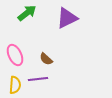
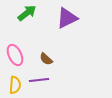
purple line: moved 1 px right, 1 px down
